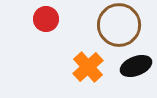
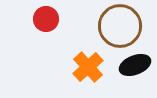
brown circle: moved 1 px right, 1 px down
black ellipse: moved 1 px left, 1 px up
